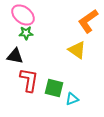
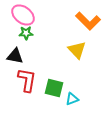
orange L-shape: rotated 100 degrees counterclockwise
yellow triangle: rotated 12 degrees clockwise
red L-shape: moved 2 px left
